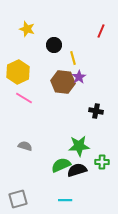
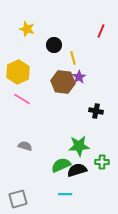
pink line: moved 2 px left, 1 px down
cyan line: moved 6 px up
